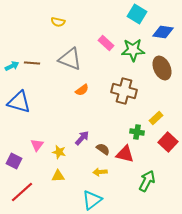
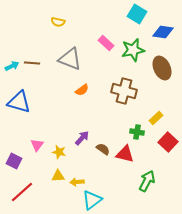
green star: rotated 10 degrees counterclockwise
yellow arrow: moved 23 px left, 10 px down
